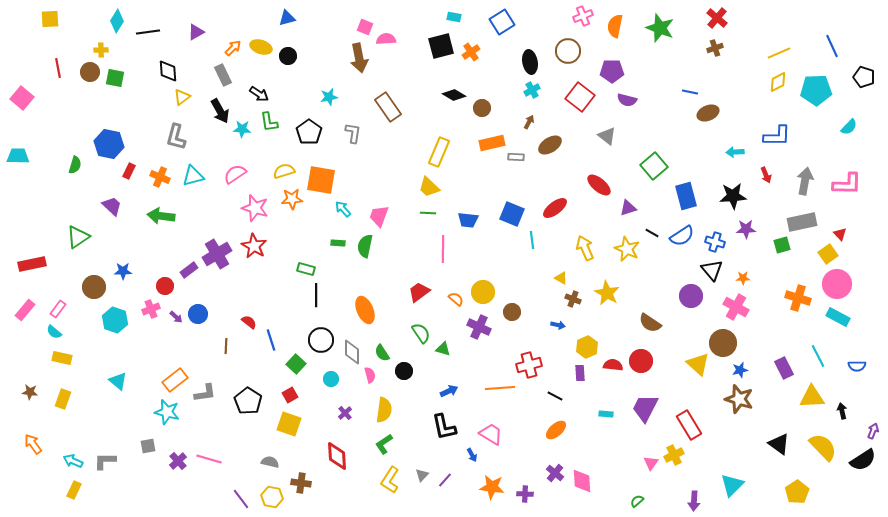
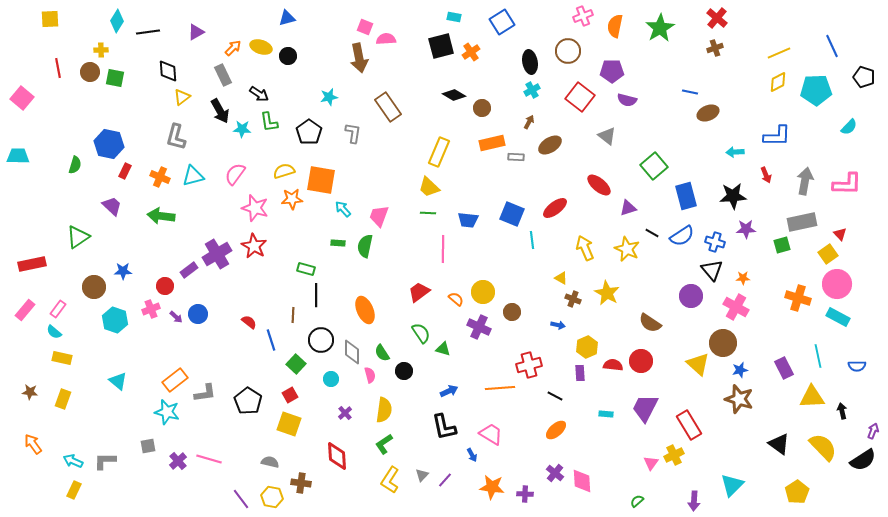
green star at (660, 28): rotated 20 degrees clockwise
red rectangle at (129, 171): moved 4 px left
pink semicircle at (235, 174): rotated 20 degrees counterclockwise
brown line at (226, 346): moved 67 px right, 31 px up
cyan line at (818, 356): rotated 15 degrees clockwise
